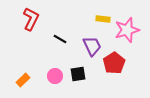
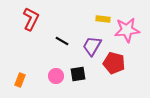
pink star: rotated 10 degrees clockwise
black line: moved 2 px right, 2 px down
purple trapezoid: rotated 125 degrees counterclockwise
red pentagon: rotated 25 degrees counterclockwise
pink circle: moved 1 px right
orange rectangle: moved 3 px left; rotated 24 degrees counterclockwise
